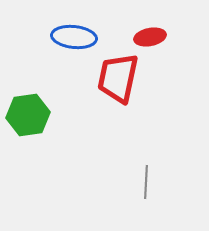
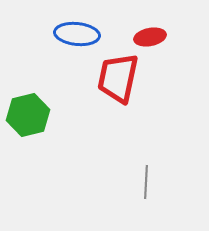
blue ellipse: moved 3 px right, 3 px up
green hexagon: rotated 6 degrees counterclockwise
